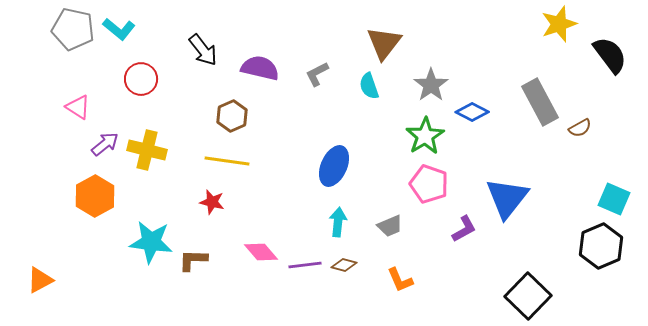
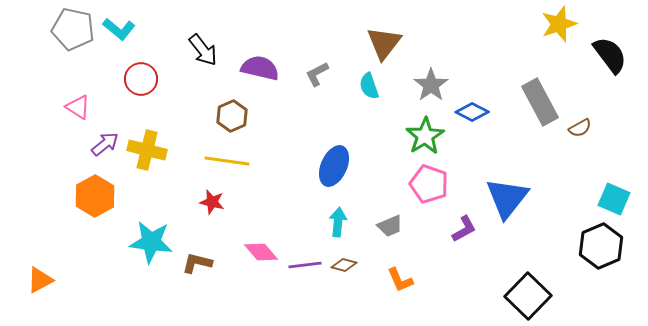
brown L-shape: moved 4 px right, 3 px down; rotated 12 degrees clockwise
